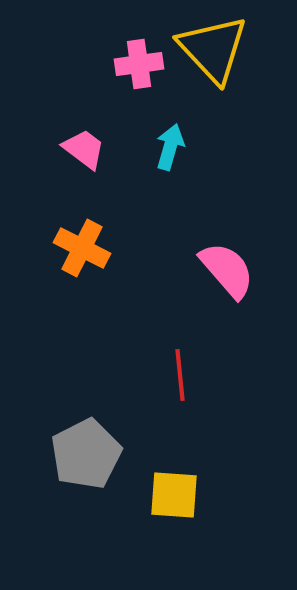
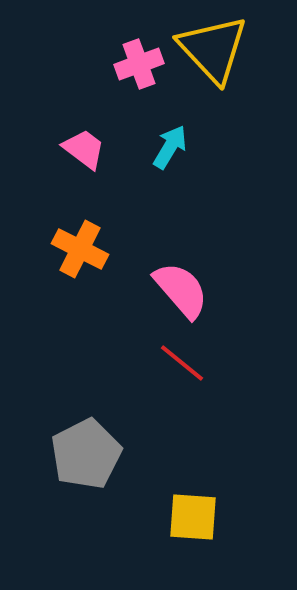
pink cross: rotated 12 degrees counterclockwise
cyan arrow: rotated 15 degrees clockwise
orange cross: moved 2 px left, 1 px down
pink semicircle: moved 46 px left, 20 px down
red line: moved 2 px right, 12 px up; rotated 45 degrees counterclockwise
yellow square: moved 19 px right, 22 px down
